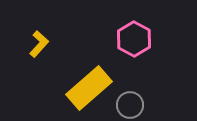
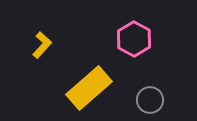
yellow L-shape: moved 3 px right, 1 px down
gray circle: moved 20 px right, 5 px up
